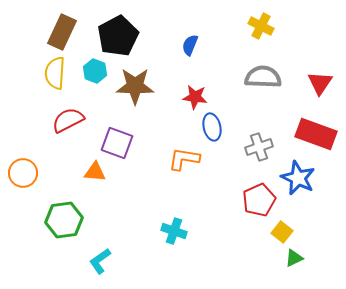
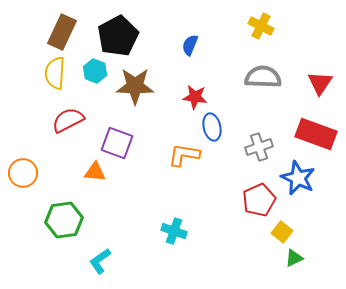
orange L-shape: moved 4 px up
